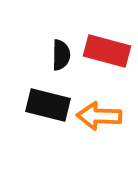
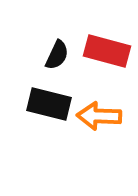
black semicircle: moved 4 px left; rotated 24 degrees clockwise
black rectangle: moved 1 px right, 1 px up
